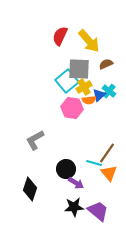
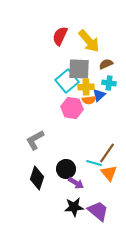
yellow cross: moved 2 px right; rotated 28 degrees clockwise
cyan cross: moved 8 px up; rotated 32 degrees counterclockwise
black diamond: moved 7 px right, 11 px up
